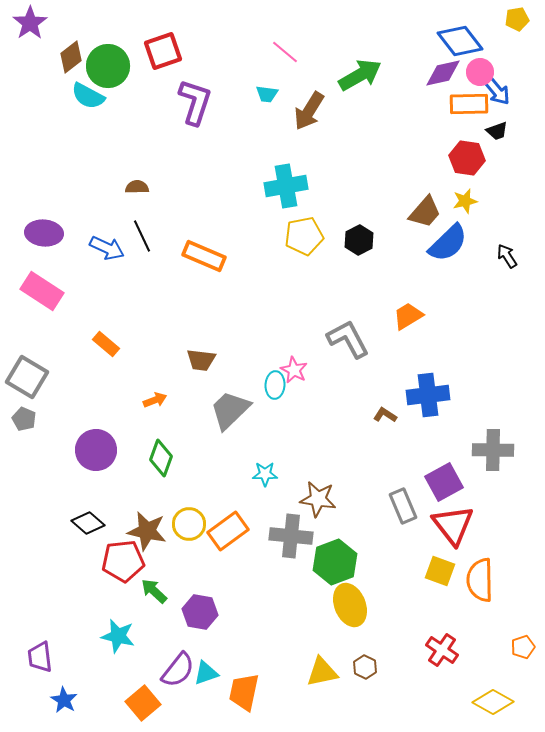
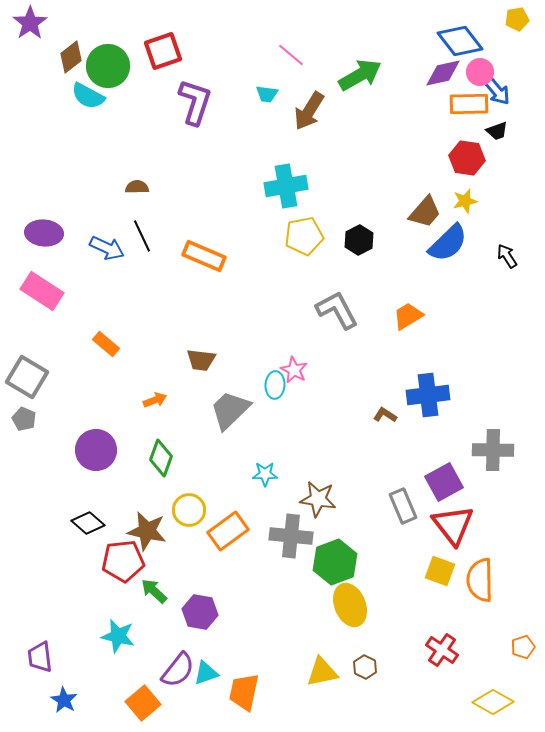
pink line at (285, 52): moved 6 px right, 3 px down
gray L-shape at (348, 339): moved 11 px left, 29 px up
yellow circle at (189, 524): moved 14 px up
